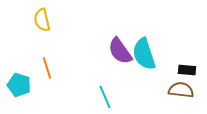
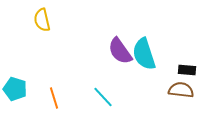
orange line: moved 7 px right, 30 px down
cyan pentagon: moved 4 px left, 4 px down
cyan line: moved 2 px left; rotated 20 degrees counterclockwise
